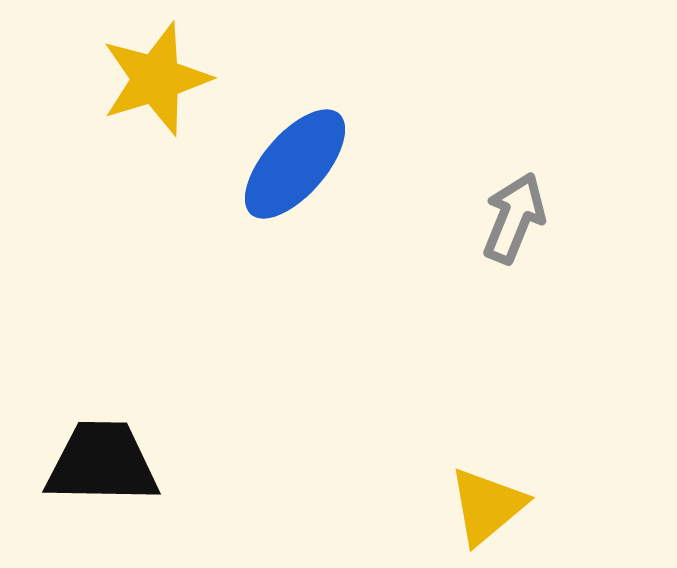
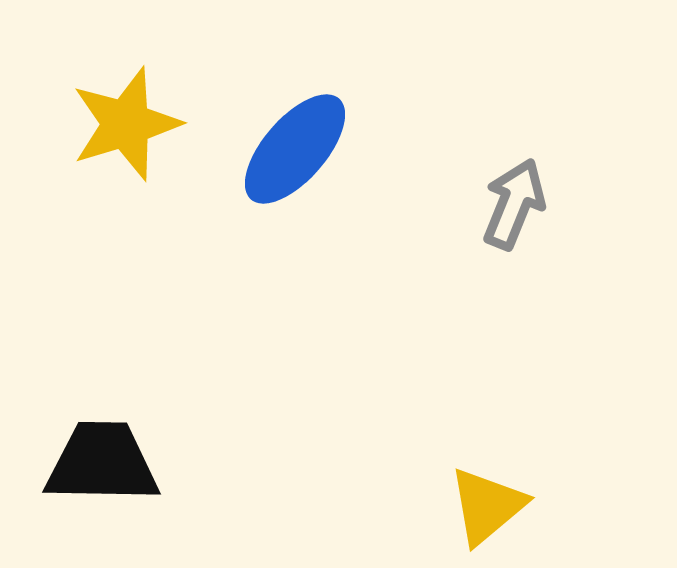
yellow star: moved 30 px left, 45 px down
blue ellipse: moved 15 px up
gray arrow: moved 14 px up
